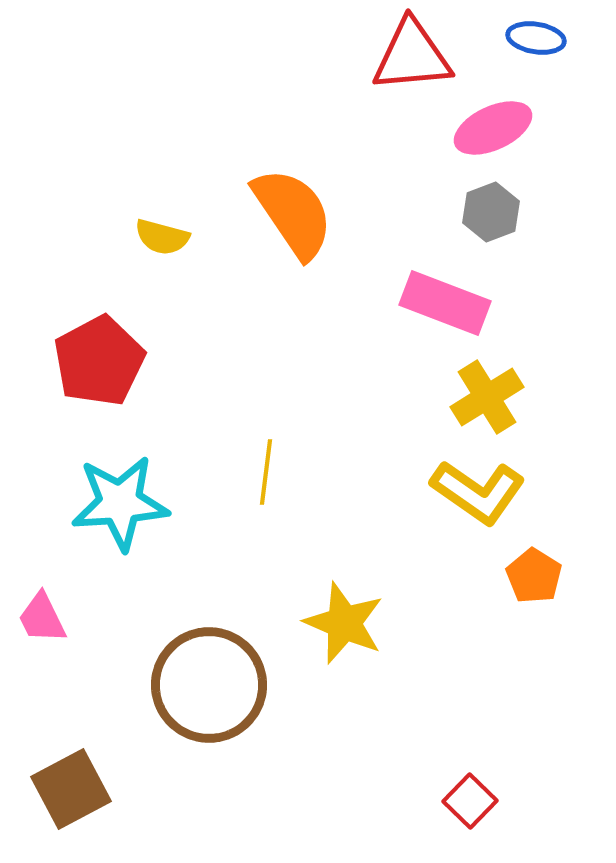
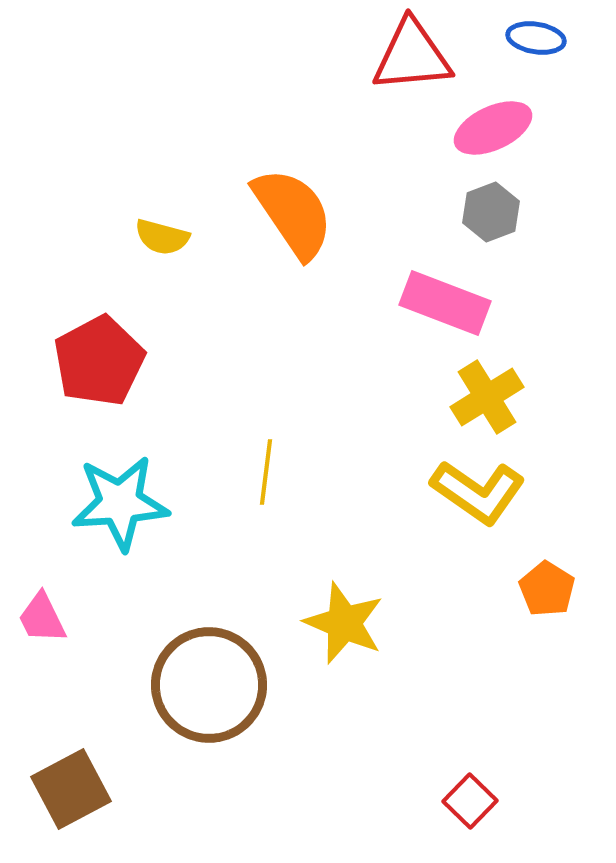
orange pentagon: moved 13 px right, 13 px down
